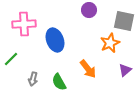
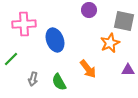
purple triangle: moved 3 px right; rotated 40 degrees clockwise
